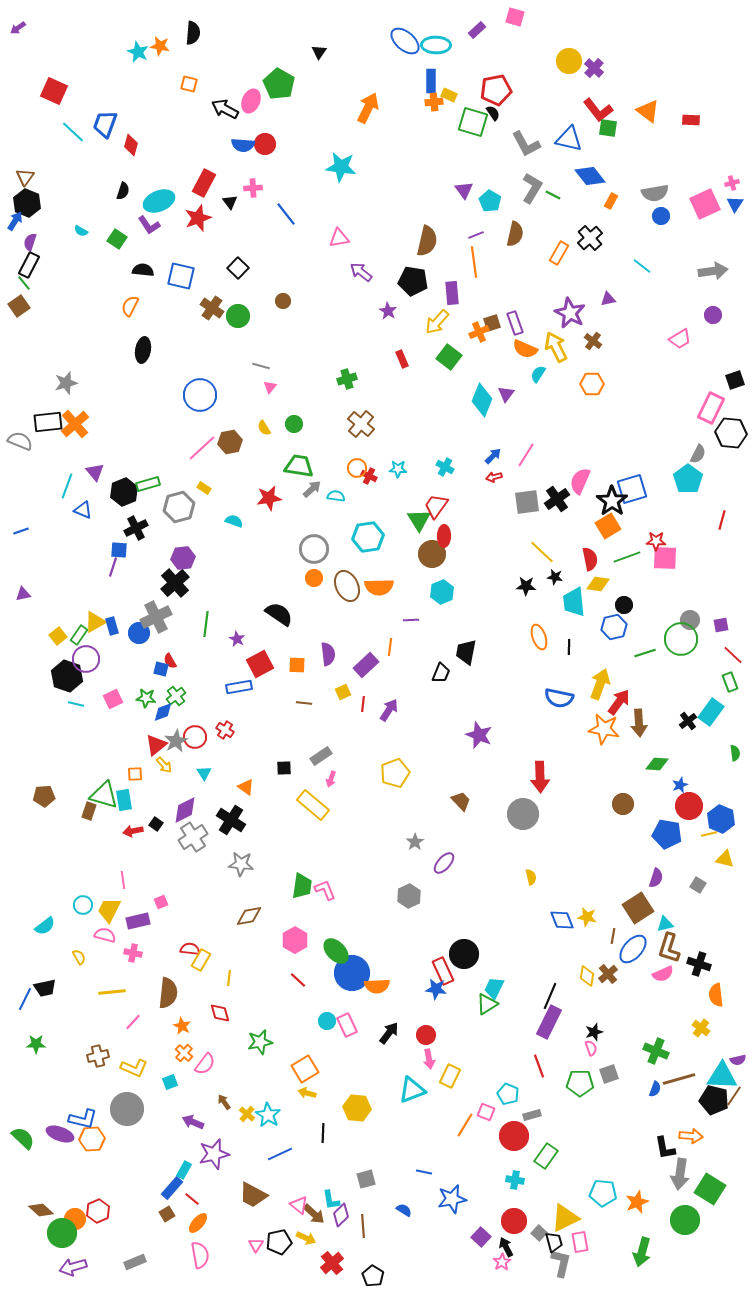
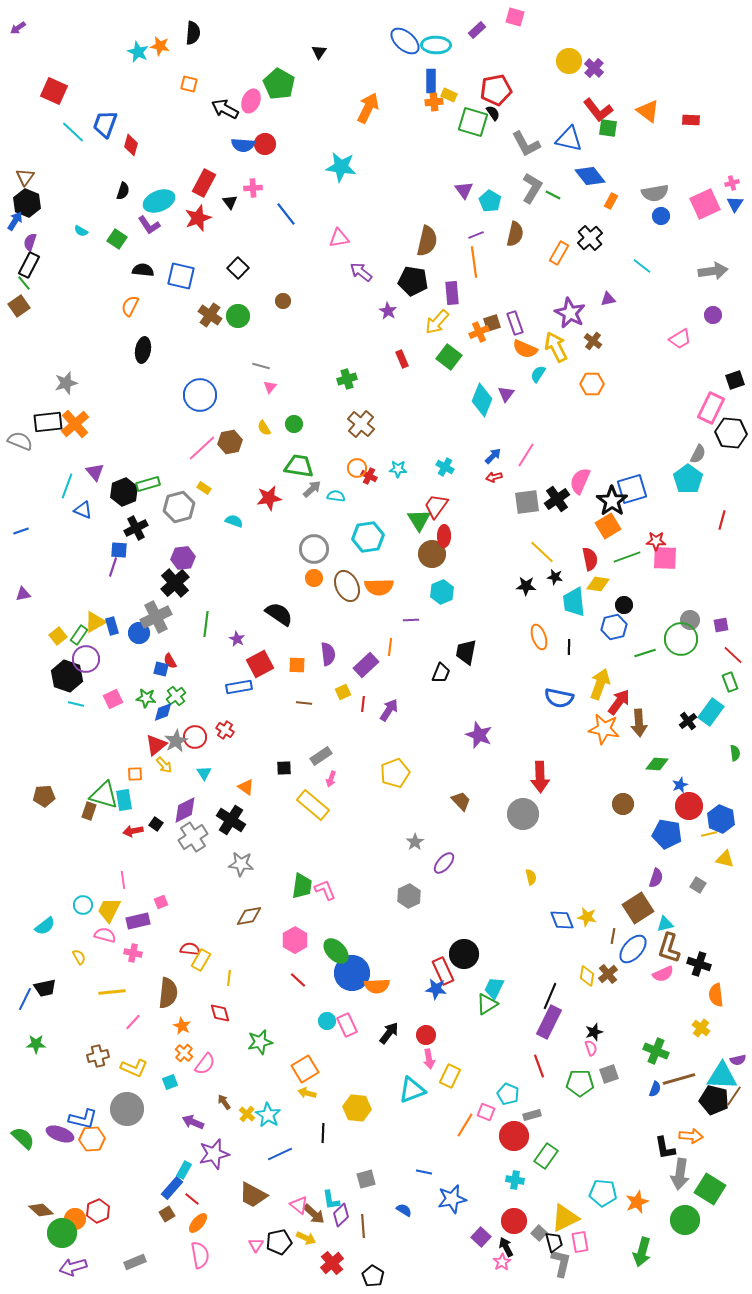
brown cross at (212, 308): moved 2 px left, 7 px down
